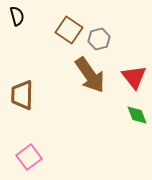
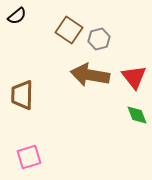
black semicircle: rotated 66 degrees clockwise
brown arrow: rotated 135 degrees clockwise
pink square: rotated 20 degrees clockwise
